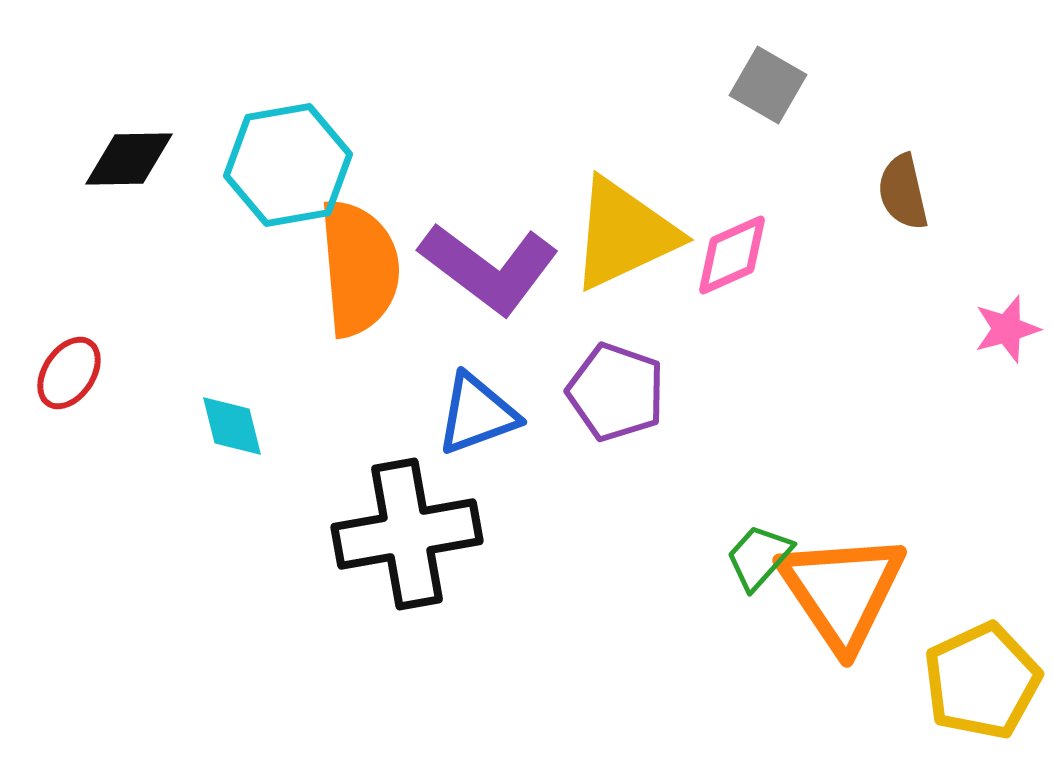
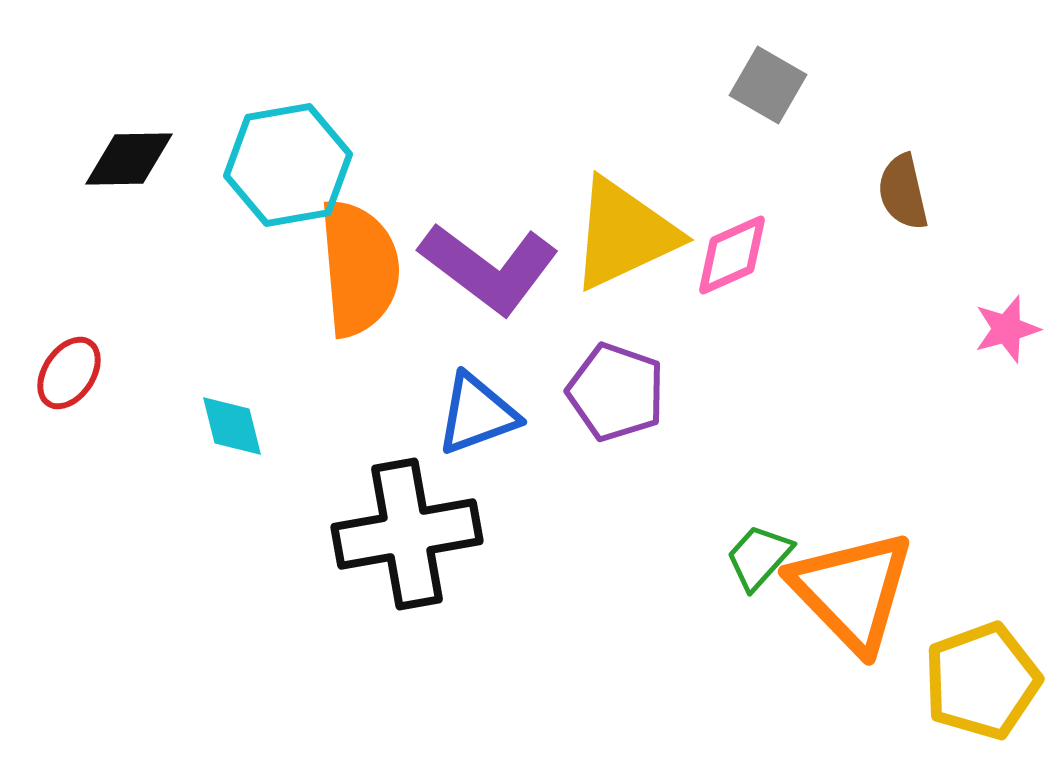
orange triangle: moved 10 px right; rotated 10 degrees counterclockwise
yellow pentagon: rotated 5 degrees clockwise
